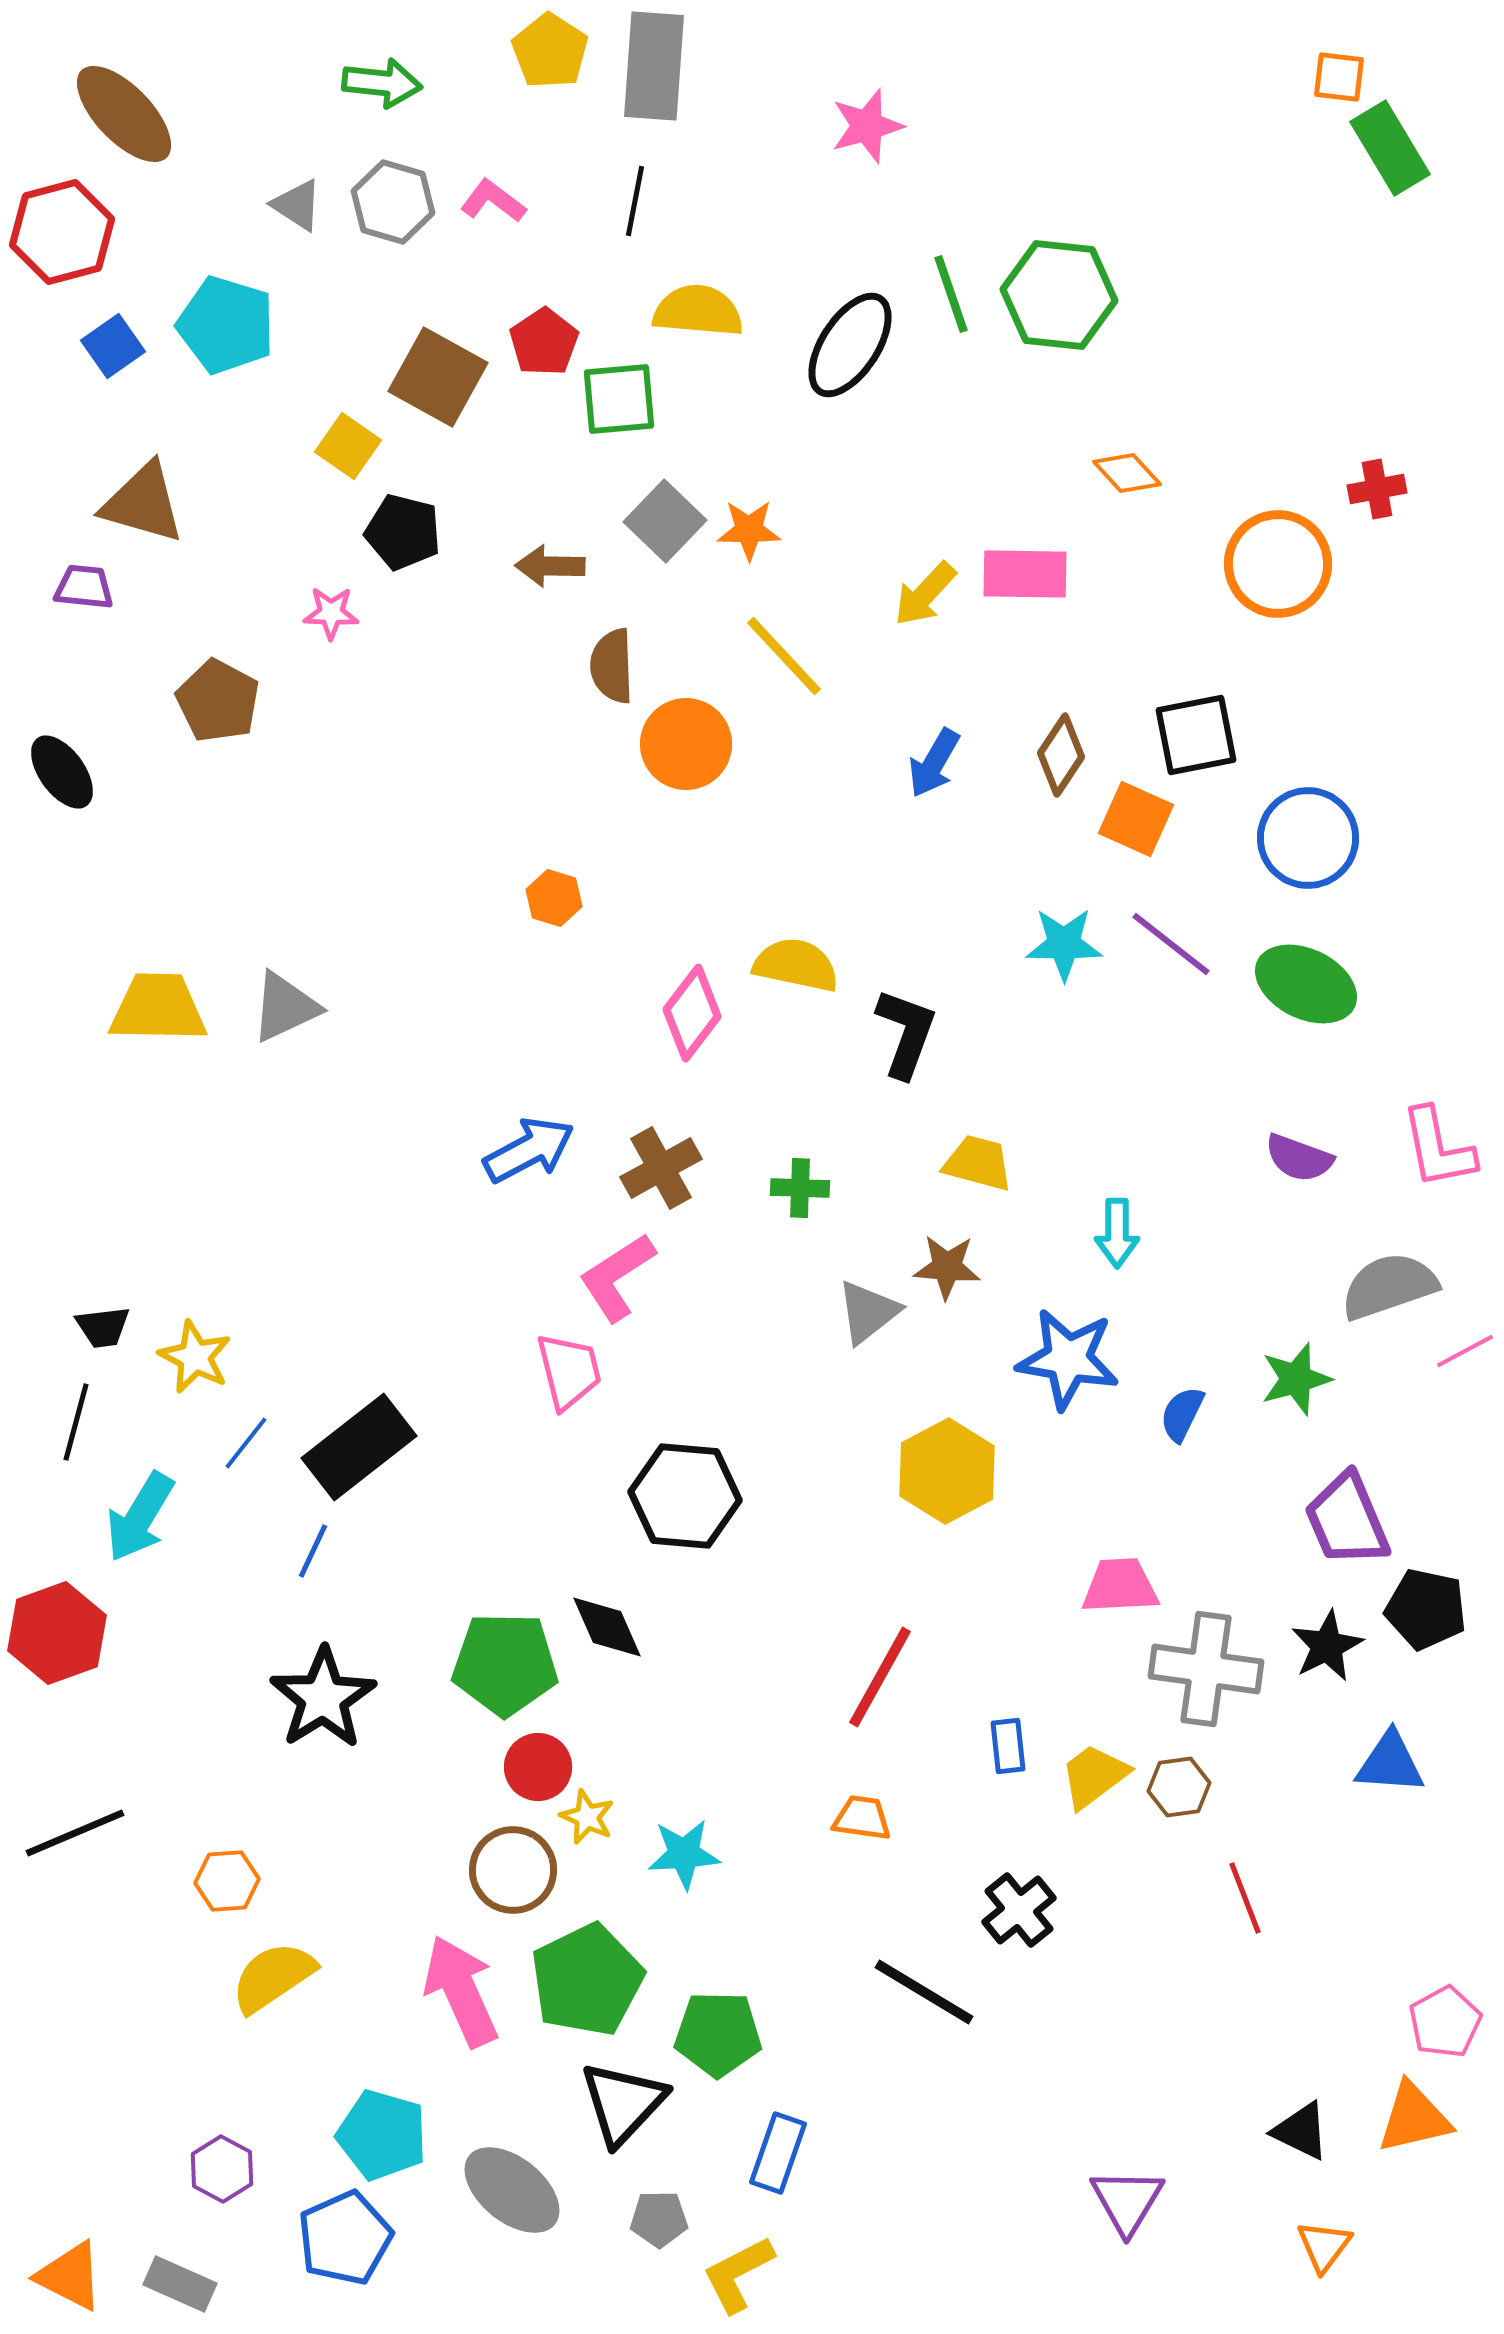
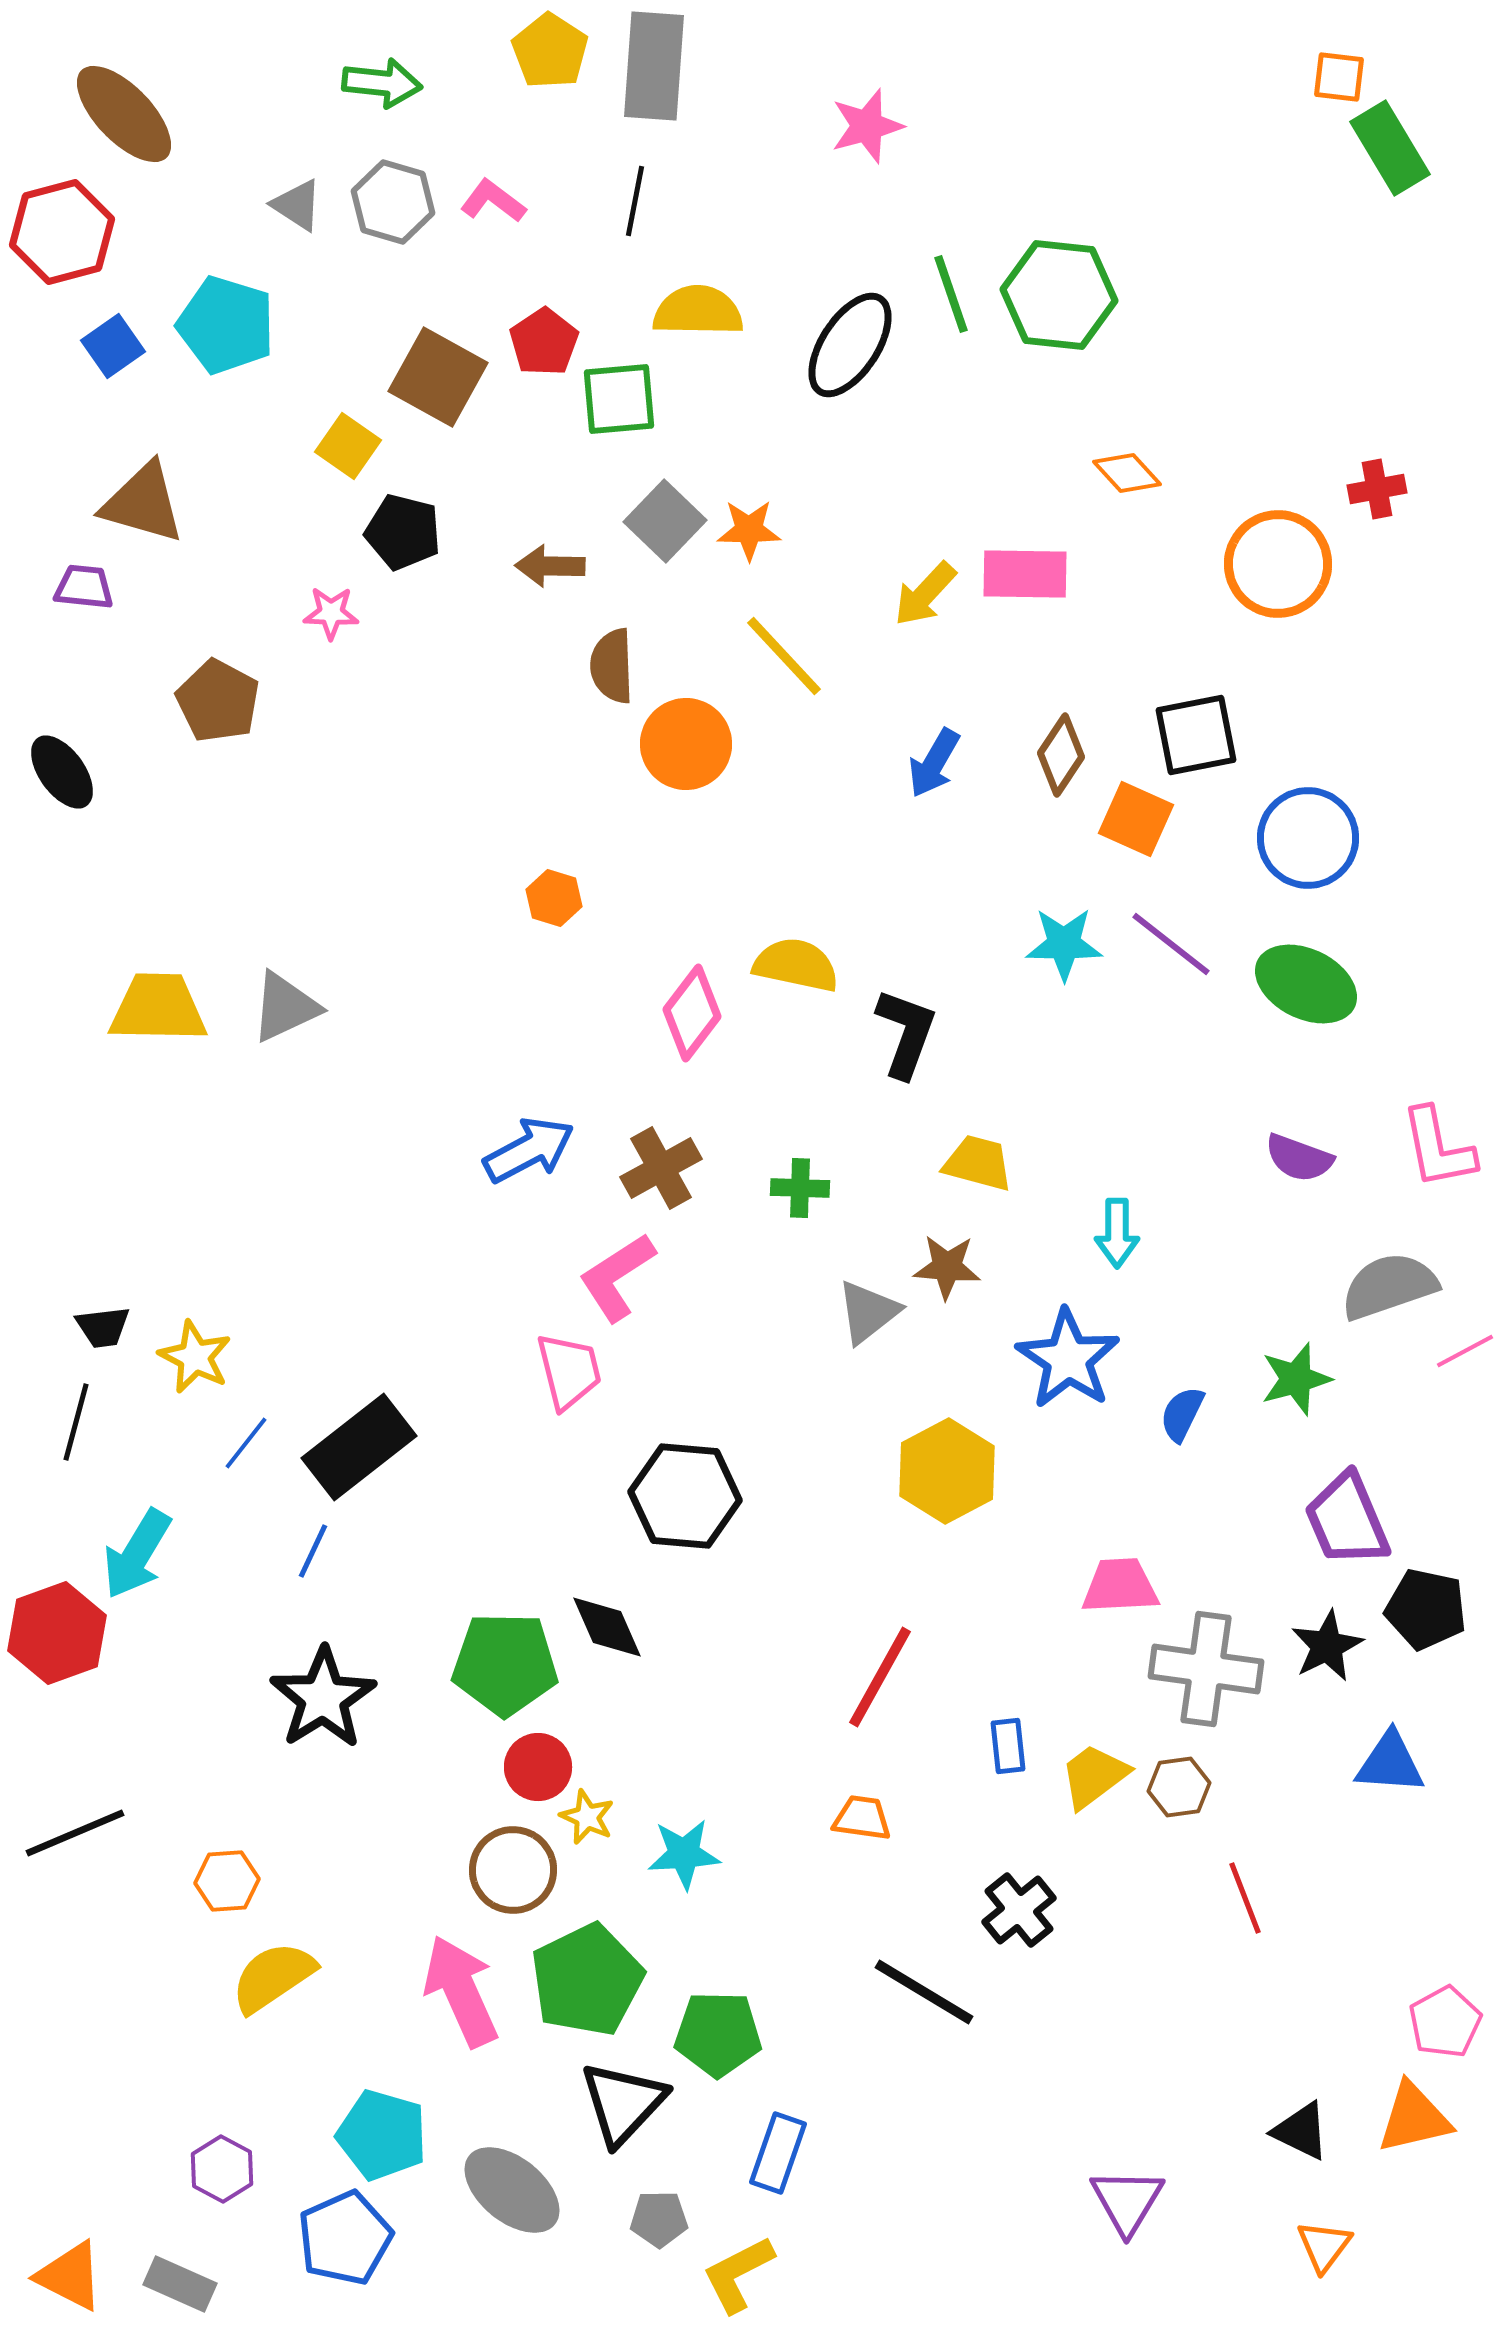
yellow semicircle at (698, 311): rotated 4 degrees counterclockwise
blue star at (1068, 1359): rotated 24 degrees clockwise
cyan arrow at (140, 1517): moved 3 px left, 37 px down
